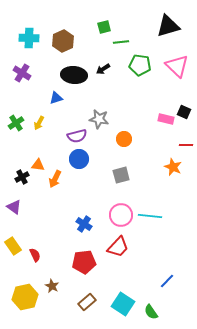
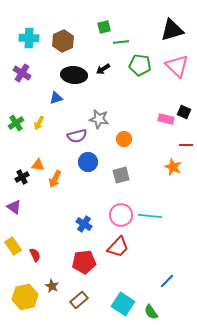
black triangle: moved 4 px right, 4 px down
blue circle: moved 9 px right, 3 px down
brown rectangle: moved 8 px left, 2 px up
